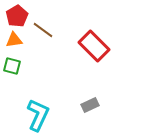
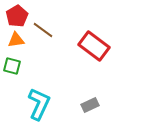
orange triangle: moved 2 px right
red rectangle: rotated 8 degrees counterclockwise
cyan L-shape: moved 1 px right, 11 px up
